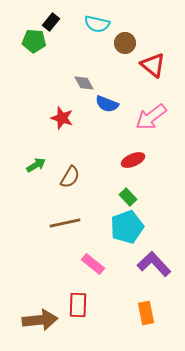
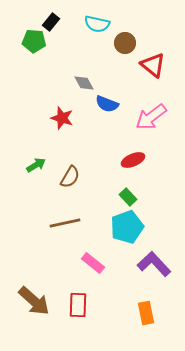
pink rectangle: moved 1 px up
brown arrow: moved 6 px left, 19 px up; rotated 48 degrees clockwise
